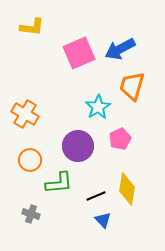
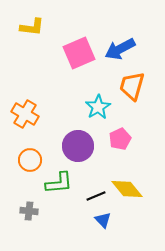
yellow diamond: rotated 48 degrees counterclockwise
gray cross: moved 2 px left, 3 px up; rotated 12 degrees counterclockwise
